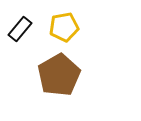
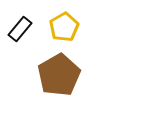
yellow pentagon: rotated 20 degrees counterclockwise
